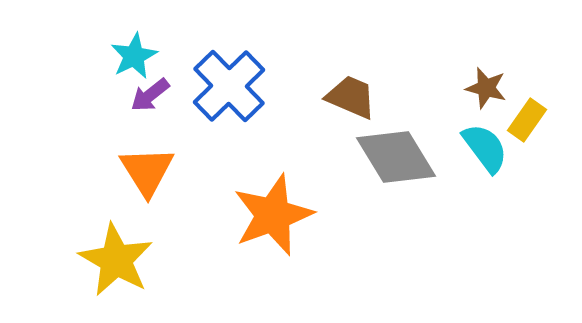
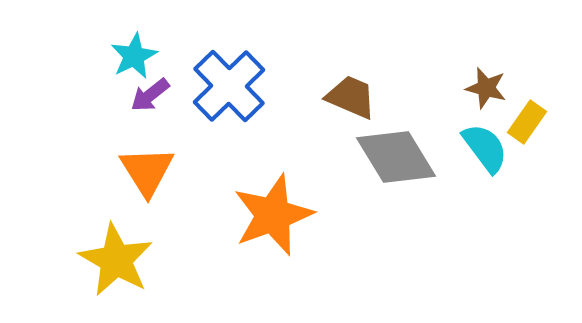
yellow rectangle: moved 2 px down
